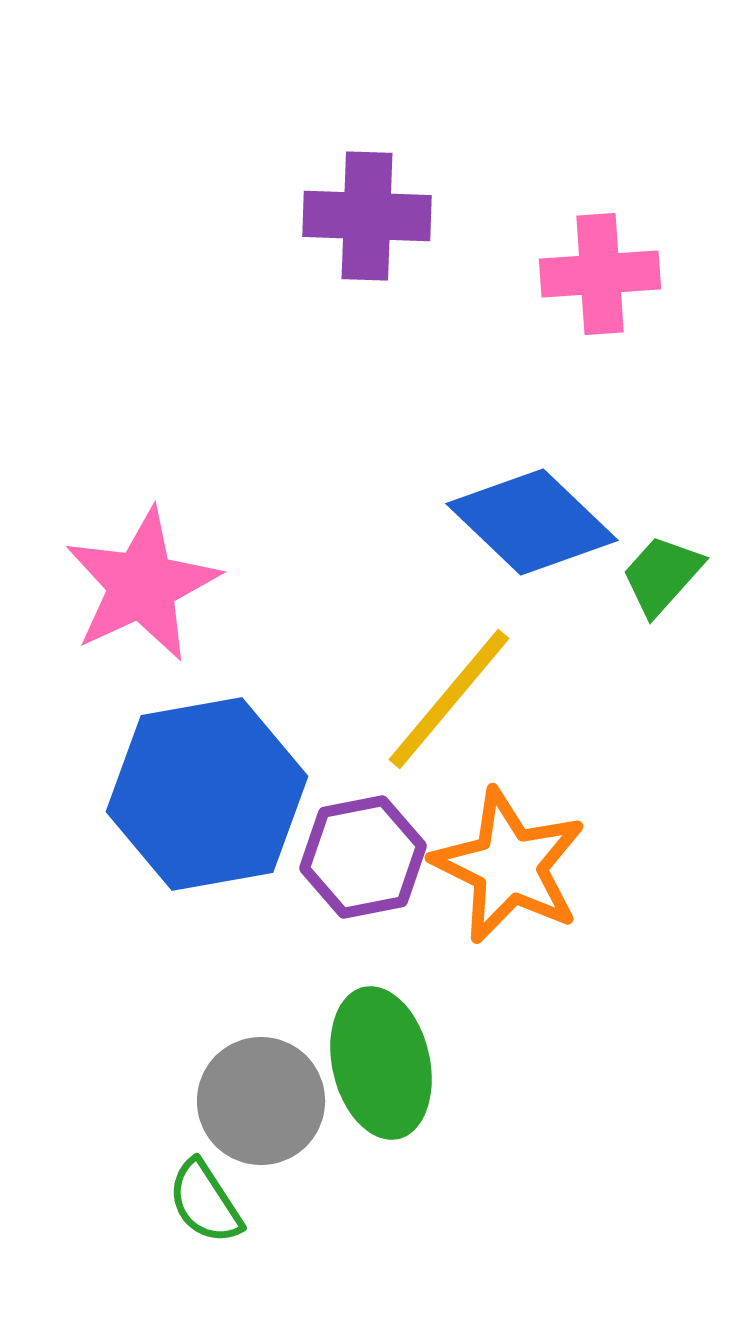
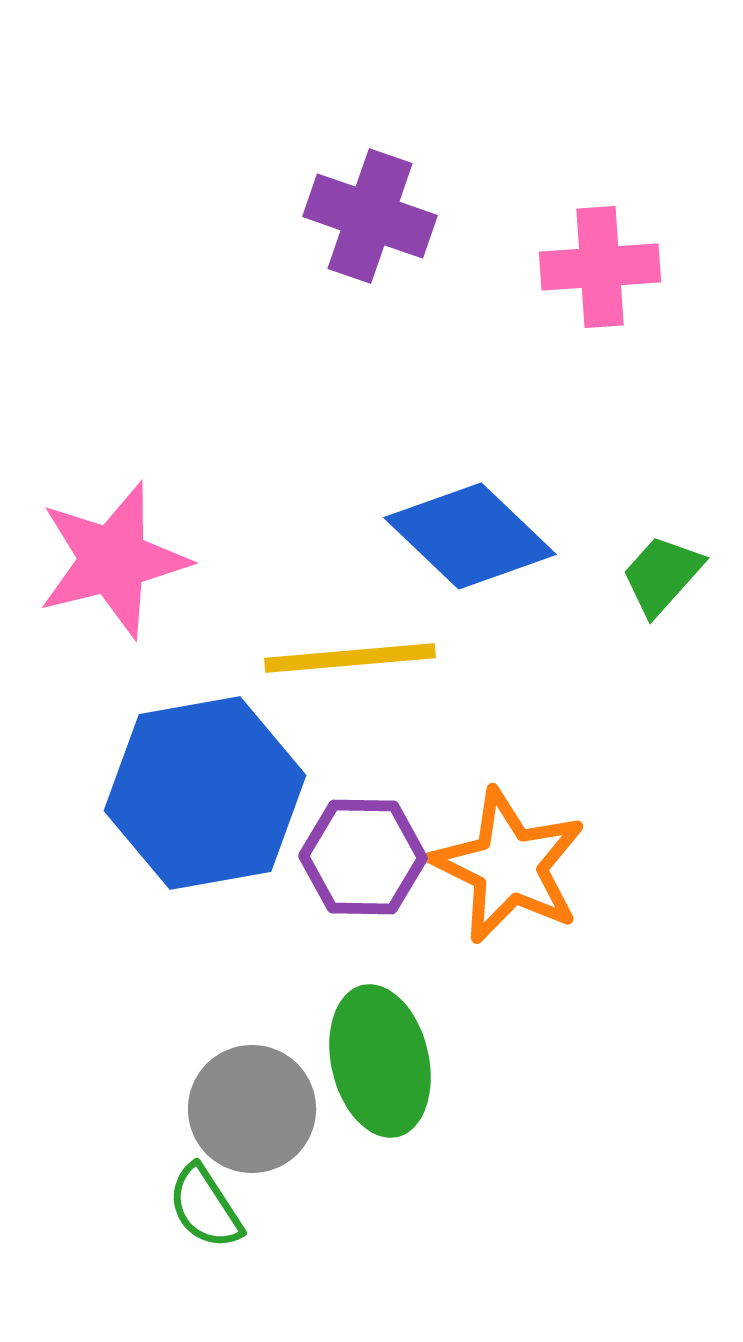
purple cross: moved 3 px right; rotated 17 degrees clockwise
pink cross: moved 7 px up
blue diamond: moved 62 px left, 14 px down
pink star: moved 29 px left, 25 px up; rotated 11 degrees clockwise
yellow line: moved 99 px left, 41 px up; rotated 45 degrees clockwise
blue hexagon: moved 2 px left, 1 px up
purple hexagon: rotated 12 degrees clockwise
green ellipse: moved 1 px left, 2 px up
gray circle: moved 9 px left, 8 px down
green semicircle: moved 5 px down
